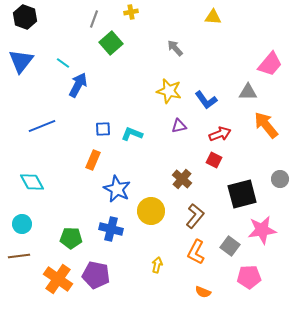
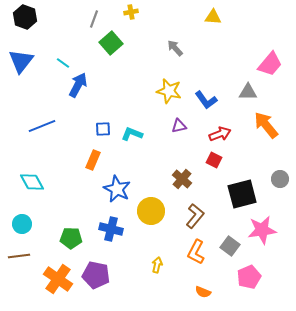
pink pentagon: rotated 20 degrees counterclockwise
